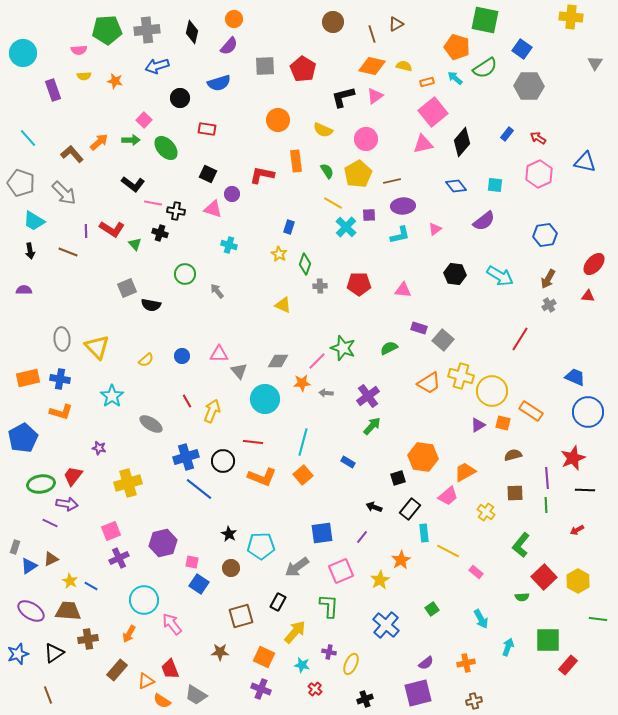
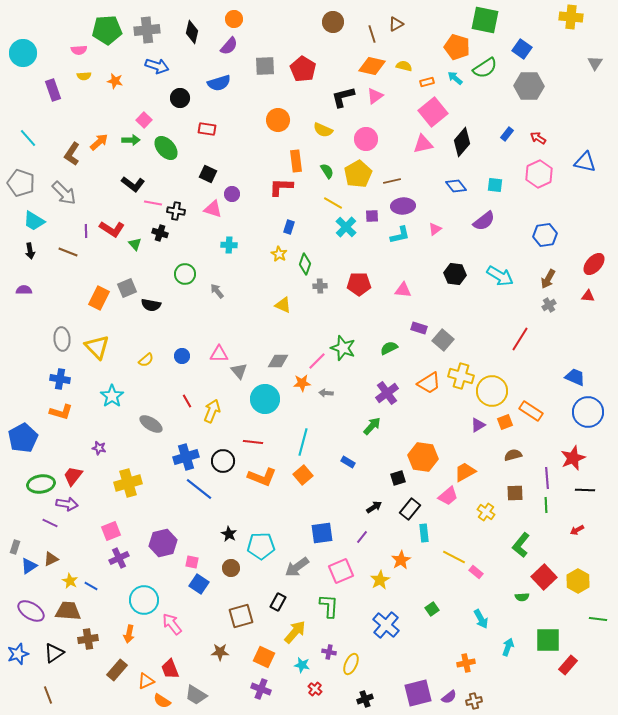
blue arrow at (157, 66): rotated 145 degrees counterclockwise
brown L-shape at (72, 154): rotated 105 degrees counterclockwise
red L-shape at (262, 175): moved 19 px right, 12 px down; rotated 10 degrees counterclockwise
purple square at (369, 215): moved 3 px right, 1 px down
cyan cross at (229, 245): rotated 14 degrees counterclockwise
orange rectangle at (28, 378): moved 71 px right, 80 px up; rotated 50 degrees counterclockwise
purple cross at (368, 396): moved 19 px right, 3 px up
orange square at (503, 423): moved 2 px right, 1 px up; rotated 35 degrees counterclockwise
black arrow at (374, 507): rotated 126 degrees clockwise
yellow line at (448, 551): moved 6 px right, 6 px down
orange arrow at (129, 634): rotated 18 degrees counterclockwise
purple semicircle at (426, 663): moved 23 px right, 34 px down
